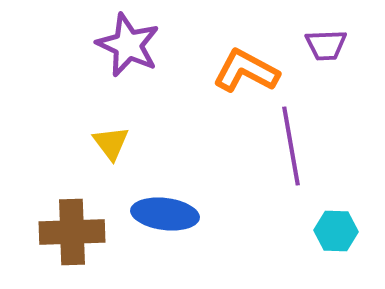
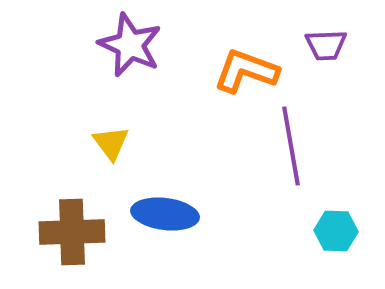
purple star: moved 2 px right
orange L-shape: rotated 8 degrees counterclockwise
